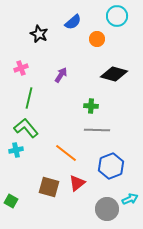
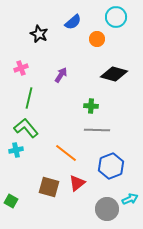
cyan circle: moved 1 px left, 1 px down
